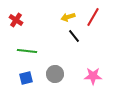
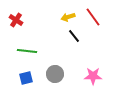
red line: rotated 66 degrees counterclockwise
